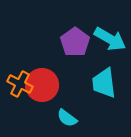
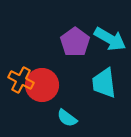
orange cross: moved 1 px right, 4 px up
